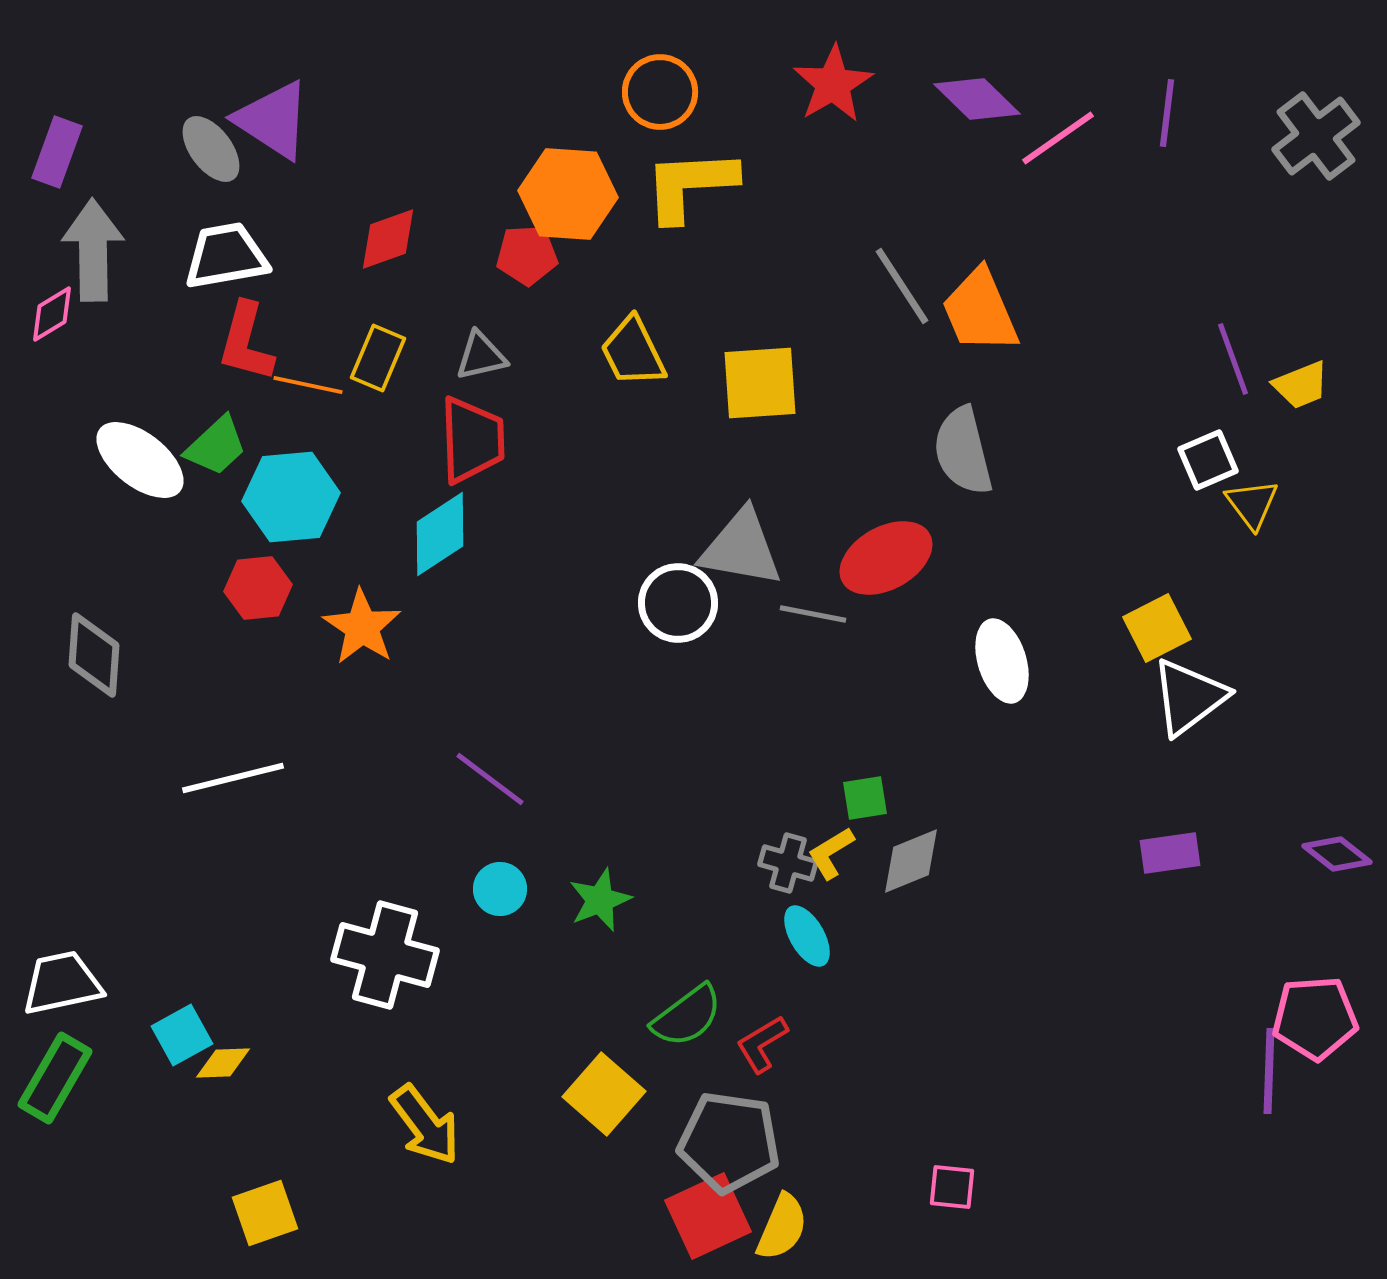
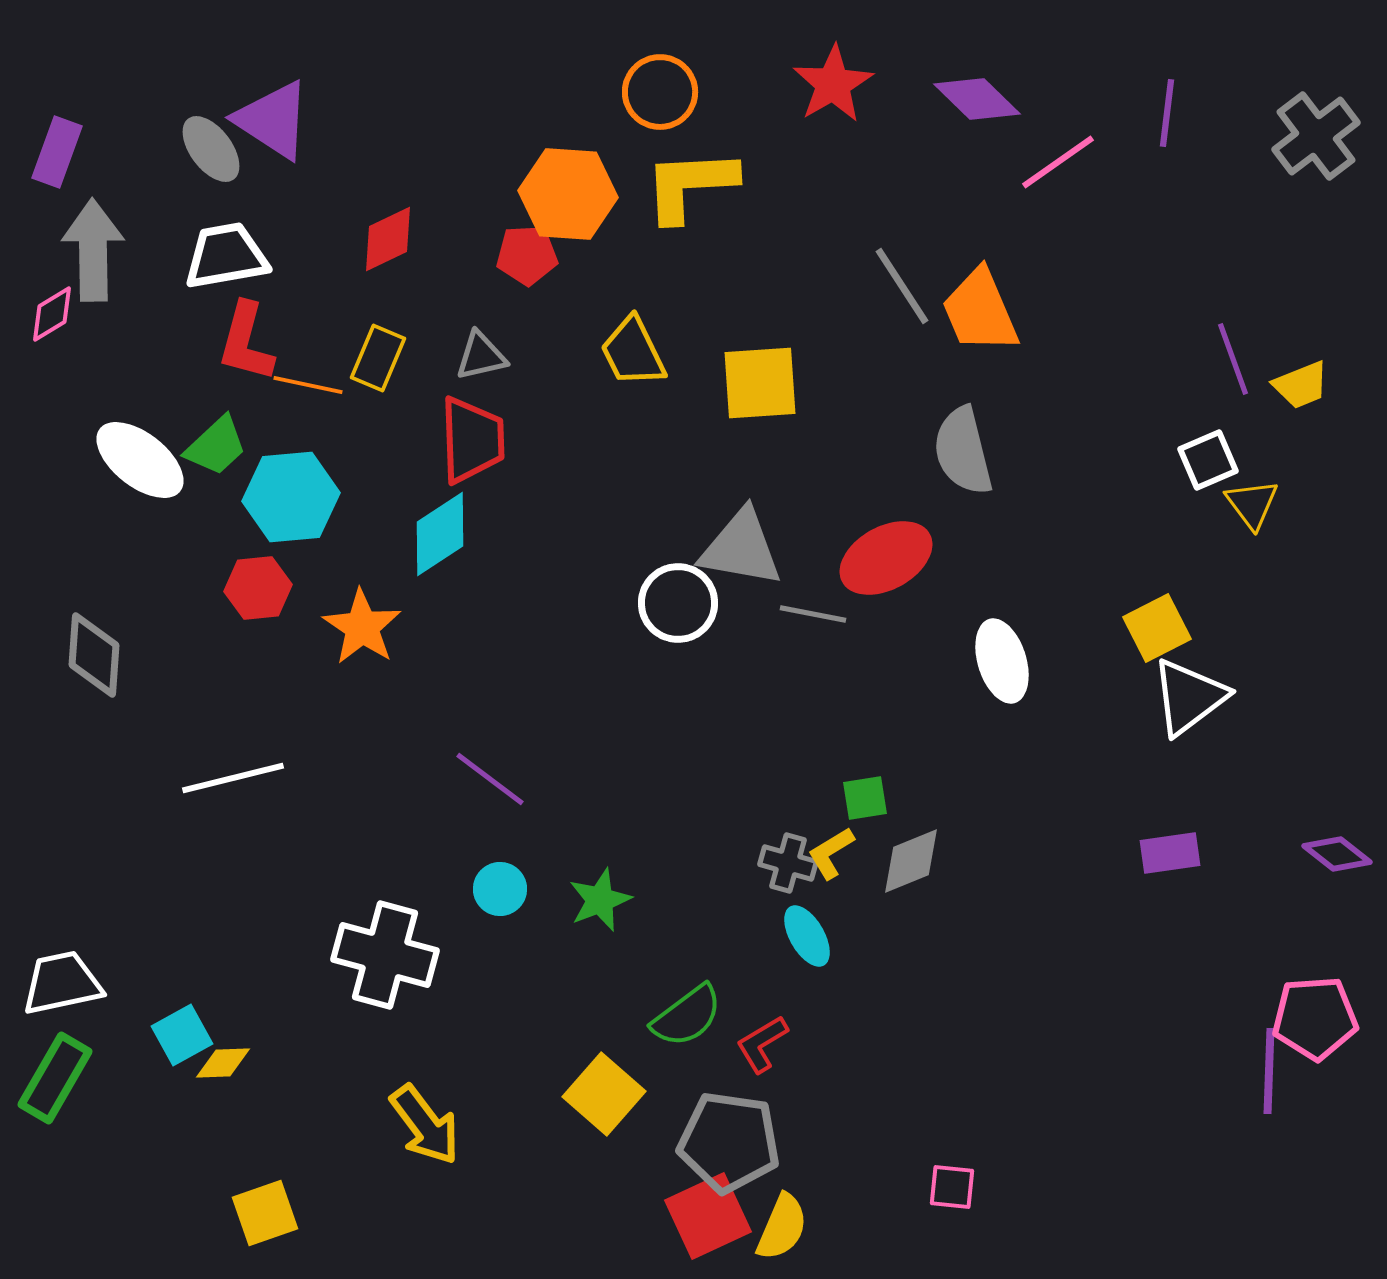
pink line at (1058, 138): moved 24 px down
red diamond at (388, 239): rotated 6 degrees counterclockwise
